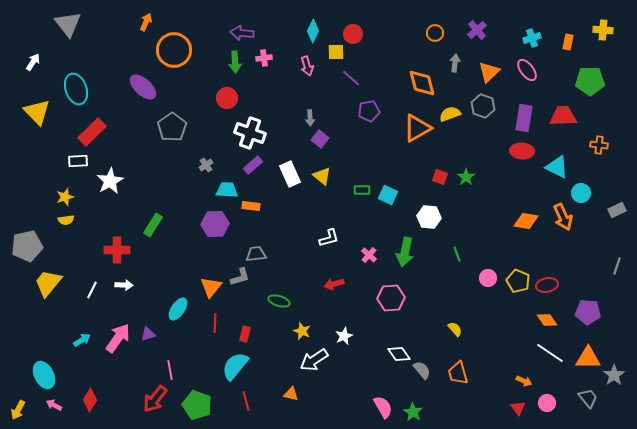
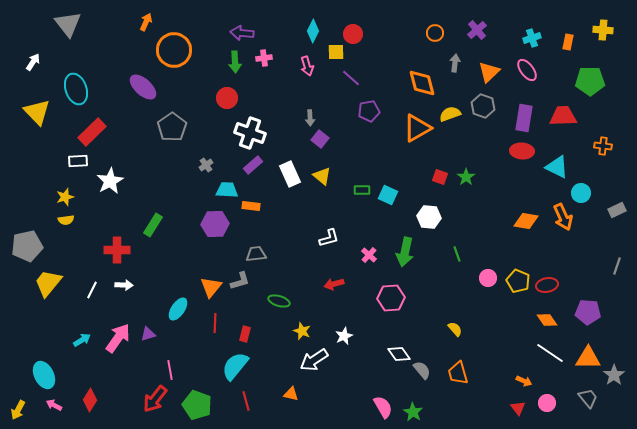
orange cross at (599, 145): moved 4 px right, 1 px down
gray L-shape at (240, 277): moved 4 px down
